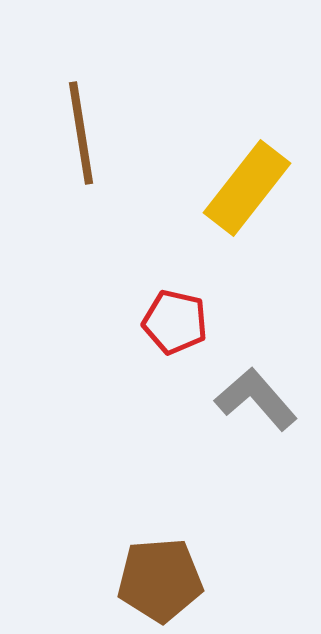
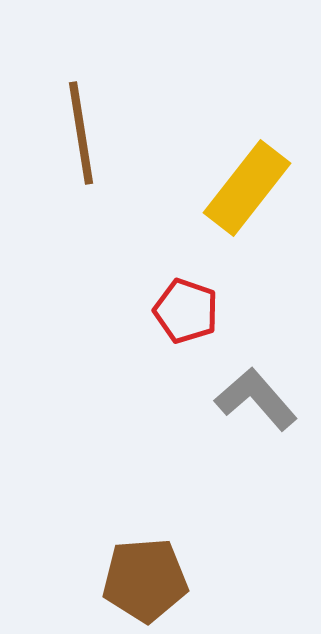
red pentagon: moved 11 px right, 11 px up; rotated 6 degrees clockwise
brown pentagon: moved 15 px left
